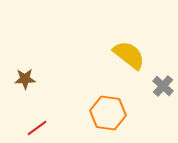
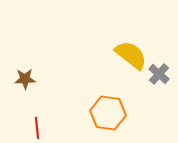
yellow semicircle: moved 2 px right
gray cross: moved 4 px left, 12 px up
red line: rotated 60 degrees counterclockwise
